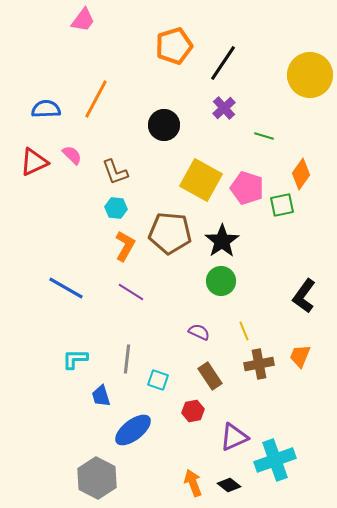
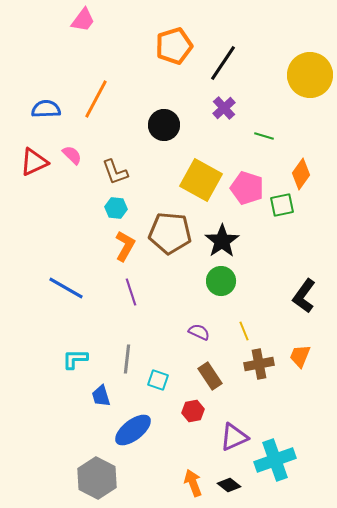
purple line: rotated 40 degrees clockwise
